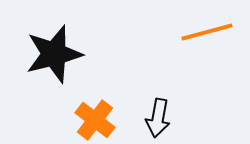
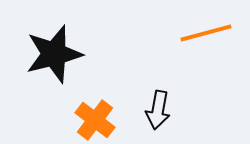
orange line: moved 1 px left, 1 px down
black arrow: moved 8 px up
